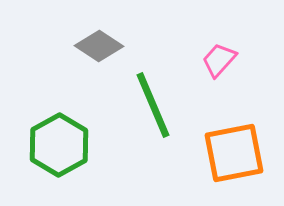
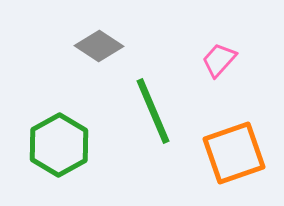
green line: moved 6 px down
orange square: rotated 8 degrees counterclockwise
